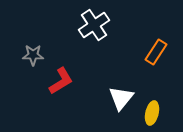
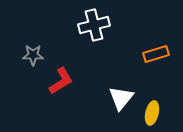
white cross: rotated 20 degrees clockwise
orange rectangle: moved 2 px down; rotated 40 degrees clockwise
